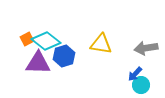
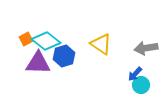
orange square: moved 1 px left
yellow triangle: rotated 25 degrees clockwise
